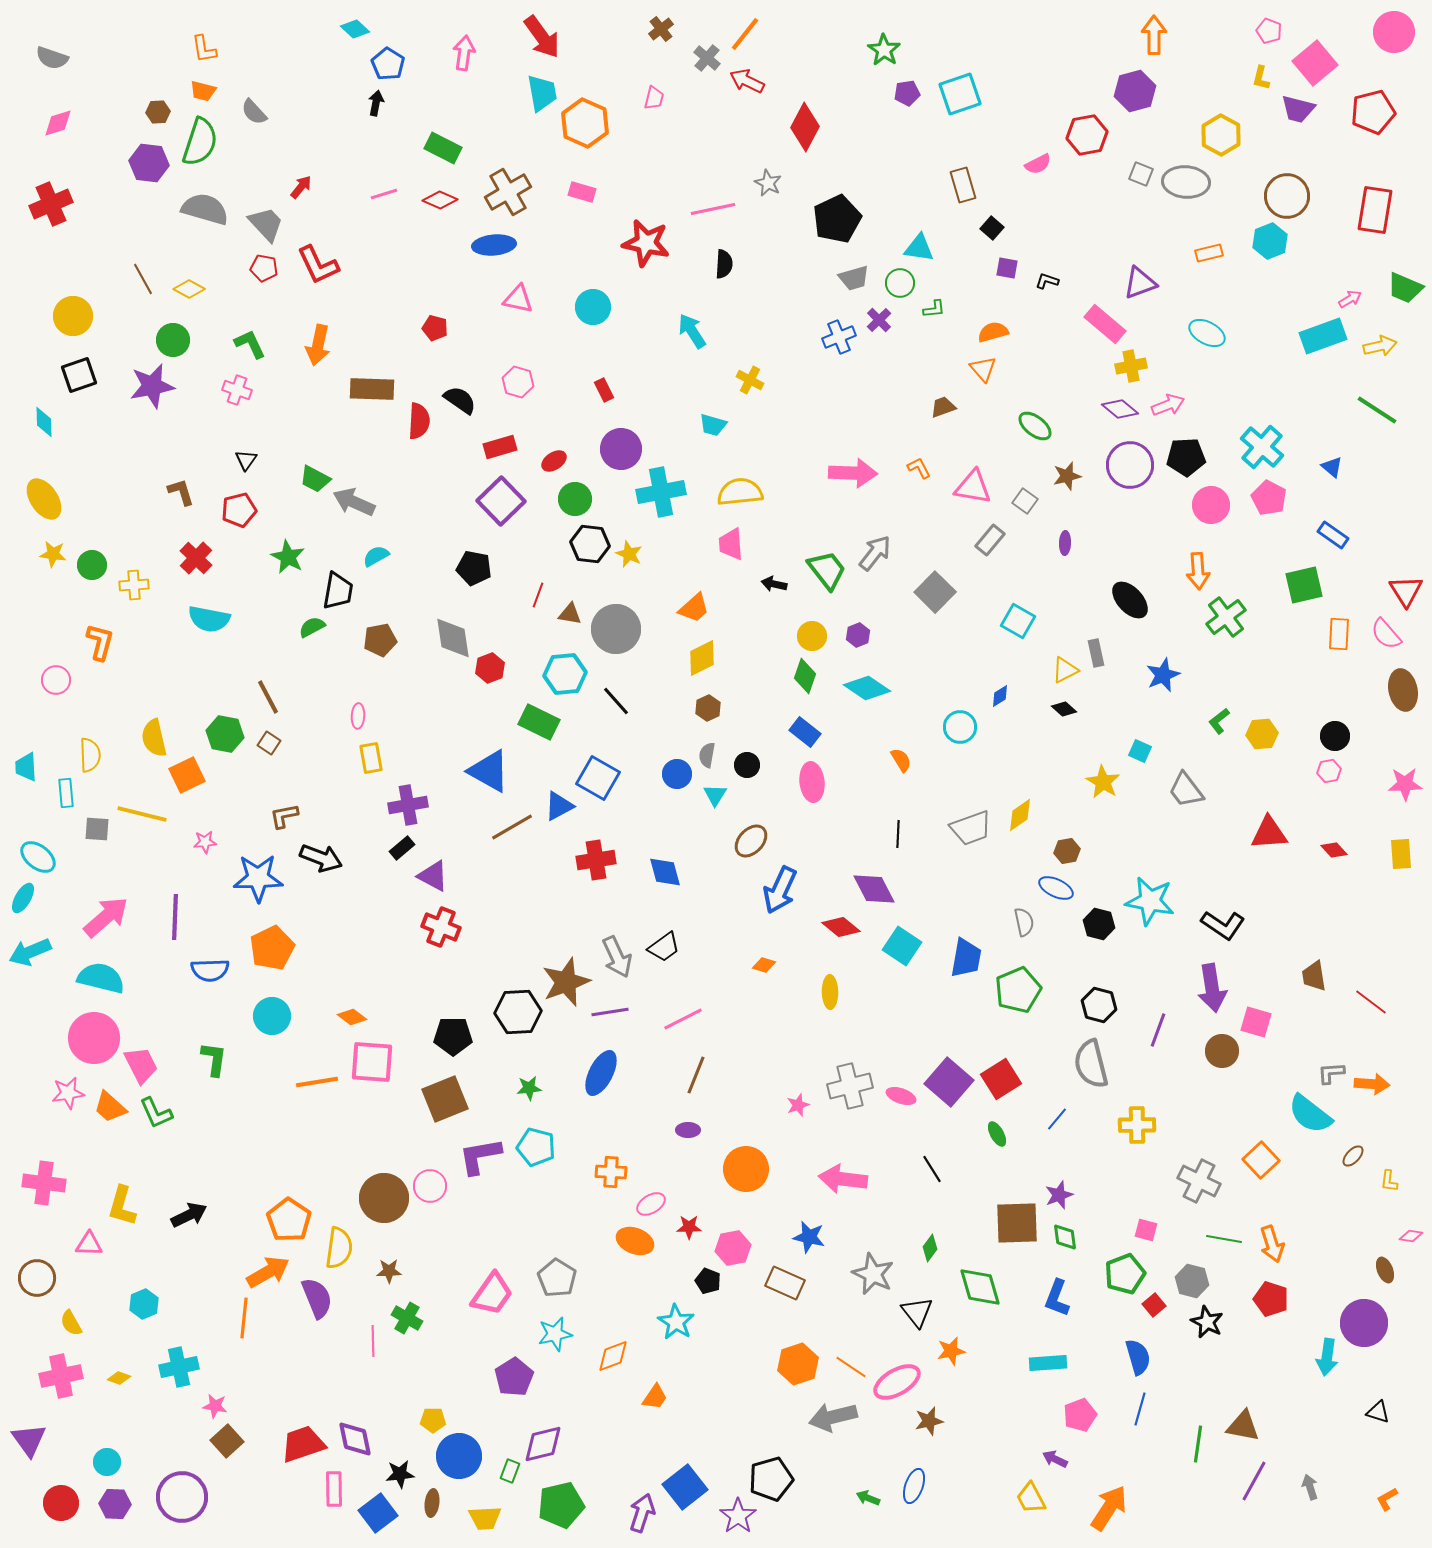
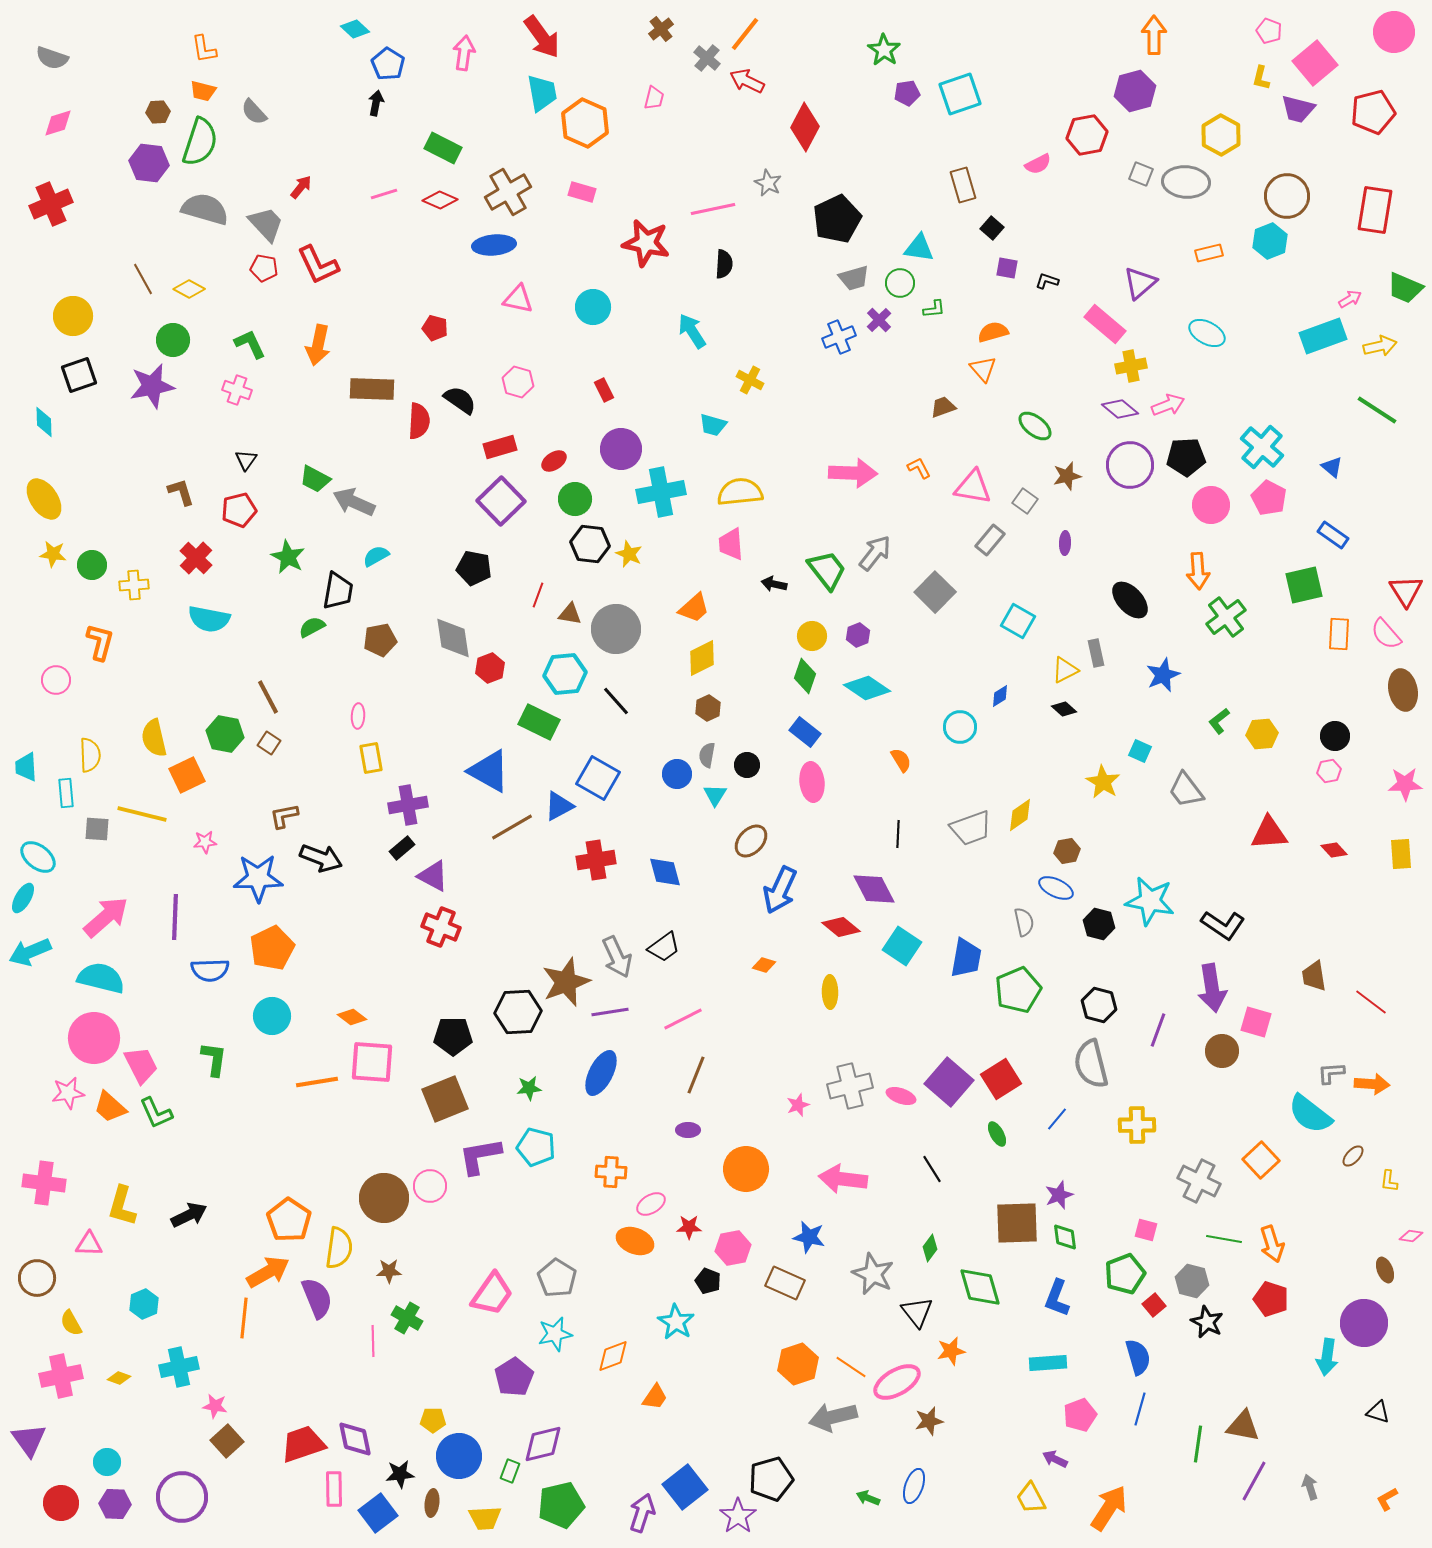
purple triangle at (1140, 283): rotated 21 degrees counterclockwise
